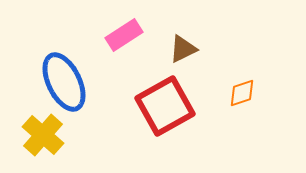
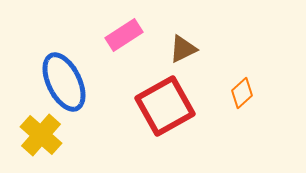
orange diamond: rotated 24 degrees counterclockwise
yellow cross: moved 2 px left
